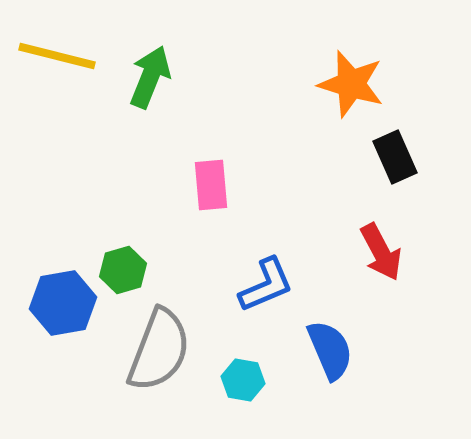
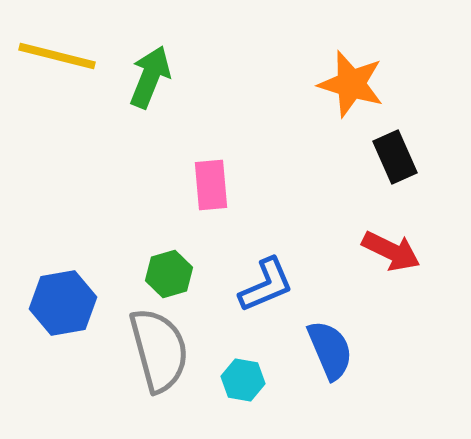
red arrow: moved 10 px right, 1 px up; rotated 36 degrees counterclockwise
green hexagon: moved 46 px right, 4 px down
gray semicircle: rotated 36 degrees counterclockwise
